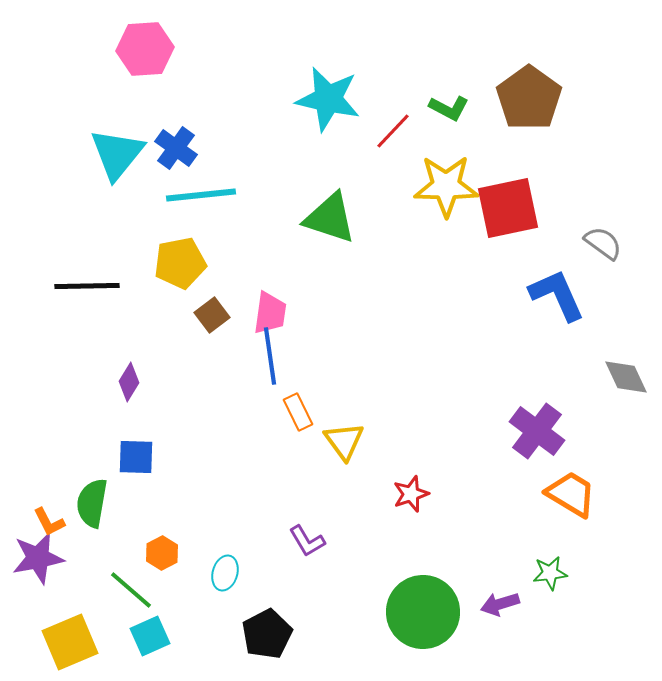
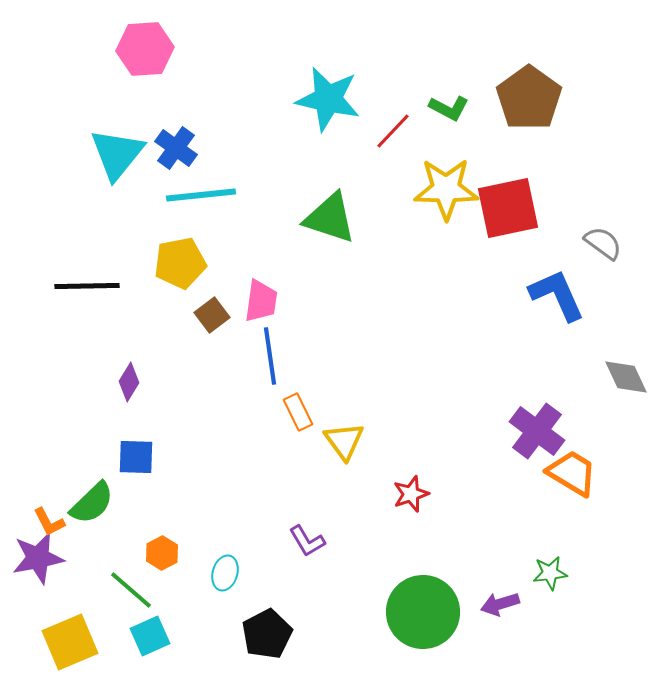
yellow star: moved 3 px down
pink trapezoid: moved 9 px left, 12 px up
orange trapezoid: moved 1 px right, 21 px up
green semicircle: rotated 144 degrees counterclockwise
